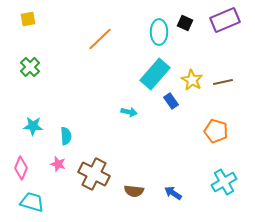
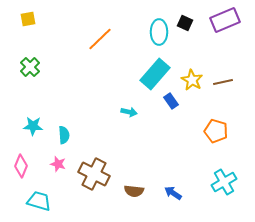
cyan semicircle: moved 2 px left, 1 px up
pink diamond: moved 2 px up
cyan trapezoid: moved 7 px right, 1 px up
